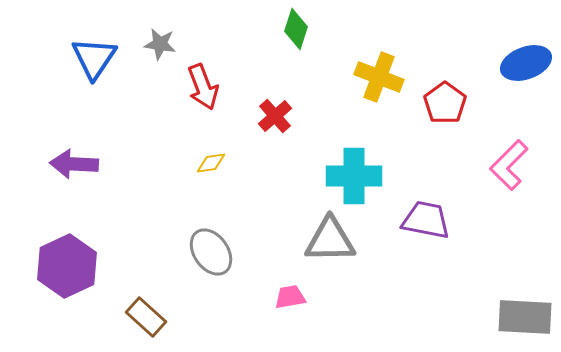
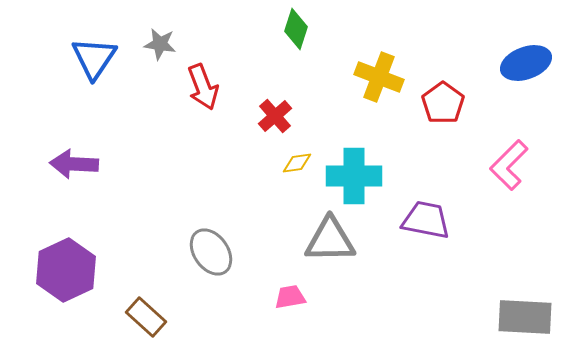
red pentagon: moved 2 px left
yellow diamond: moved 86 px right
purple hexagon: moved 1 px left, 4 px down
